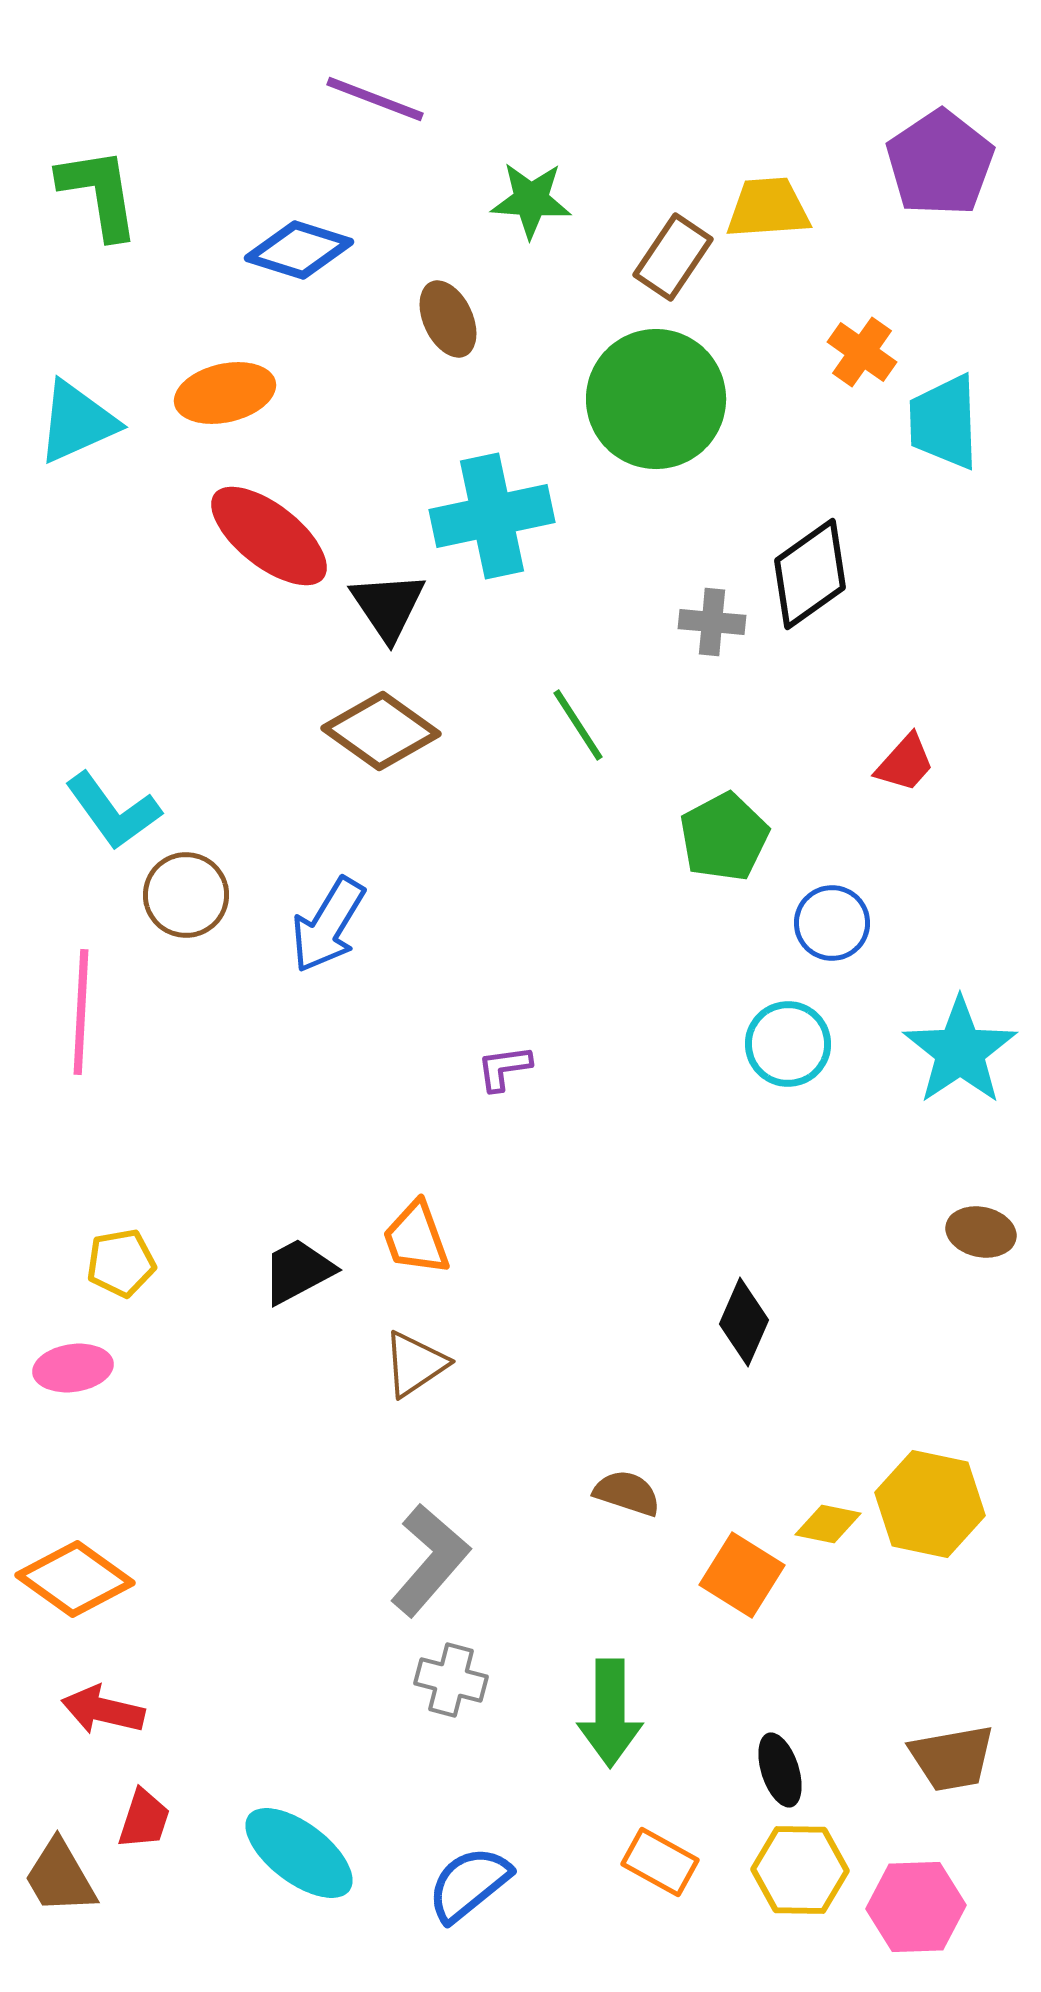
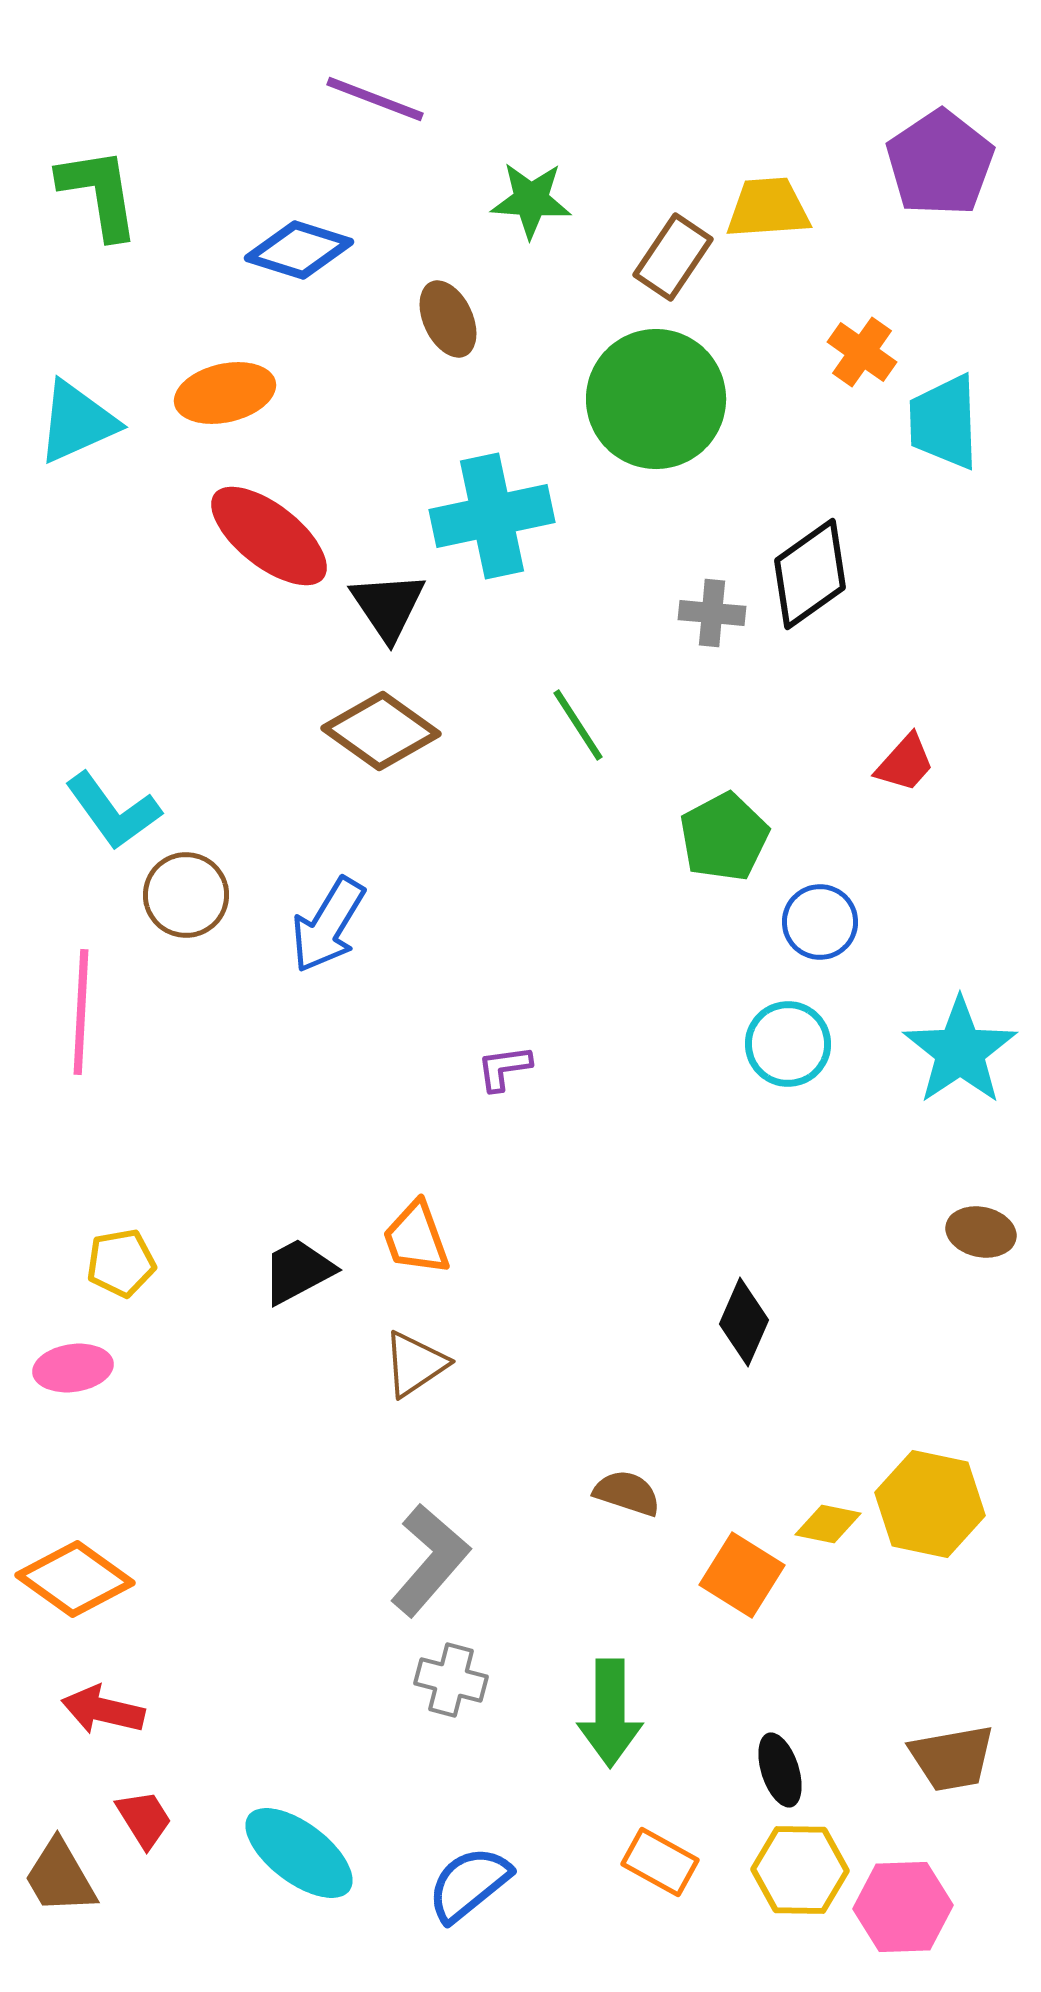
gray cross at (712, 622): moved 9 px up
blue circle at (832, 923): moved 12 px left, 1 px up
red trapezoid at (144, 1819): rotated 50 degrees counterclockwise
pink hexagon at (916, 1907): moved 13 px left
